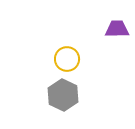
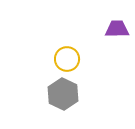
gray hexagon: moved 1 px up
